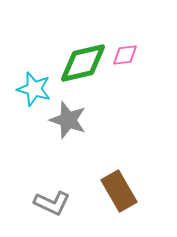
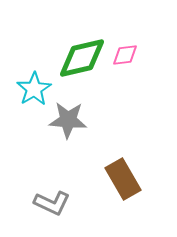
green diamond: moved 1 px left, 5 px up
cyan star: rotated 24 degrees clockwise
gray star: rotated 15 degrees counterclockwise
brown rectangle: moved 4 px right, 12 px up
